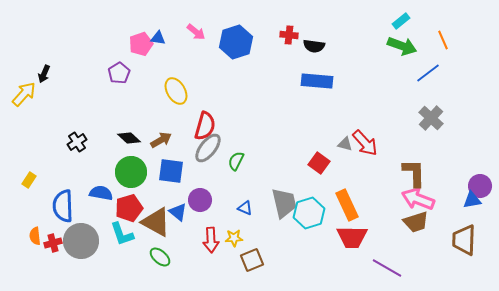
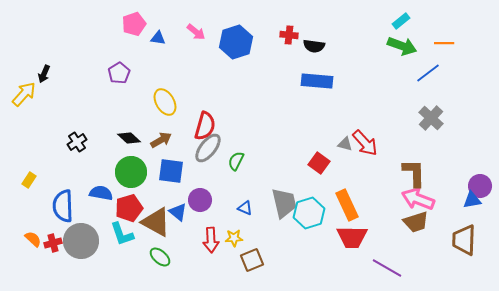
orange line at (443, 40): moved 1 px right, 3 px down; rotated 66 degrees counterclockwise
pink pentagon at (141, 44): moved 7 px left, 20 px up
yellow ellipse at (176, 91): moved 11 px left, 11 px down
orange semicircle at (35, 236): moved 2 px left, 3 px down; rotated 138 degrees clockwise
